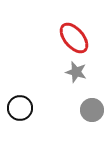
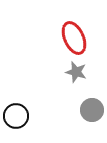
red ellipse: rotated 16 degrees clockwise
black circle: moved 4 px left, 8 px down
